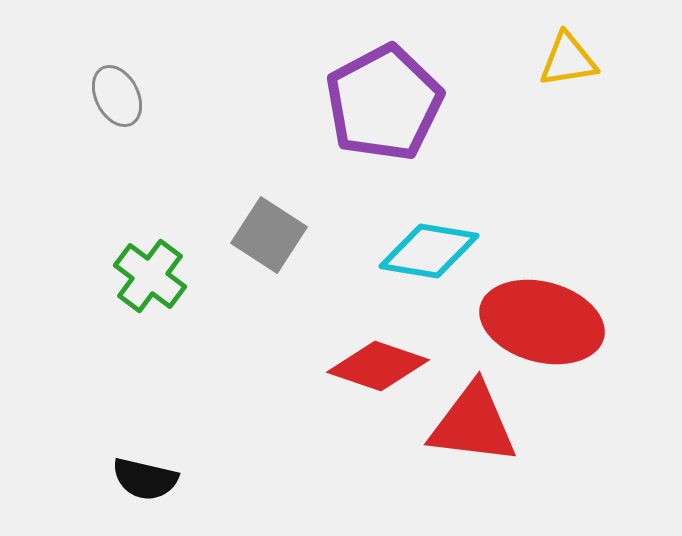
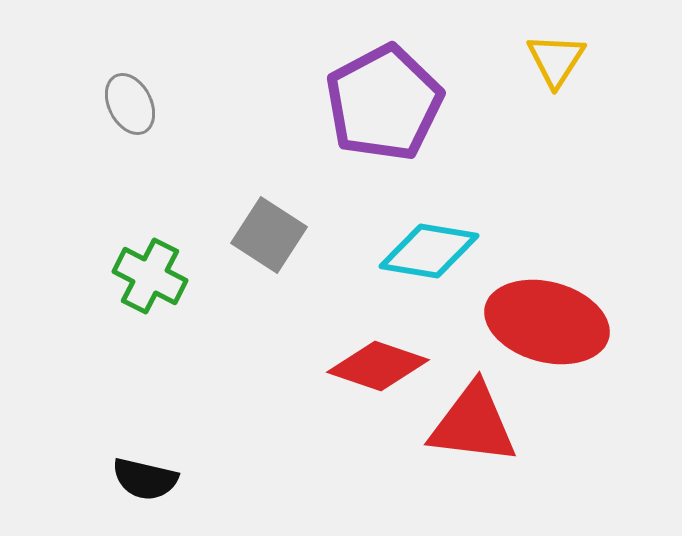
yellow triangle: moved 12 px left; rotated 48 degrees counterclockwise
gray ellipse: moved 13 px right, 8 px down
green cross: rotated 10 degrees counterclockwise
red ellipse: moved 5 px right
